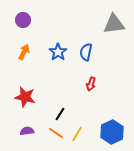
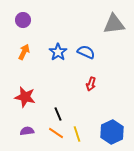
blue semicircle: rotated 102 degrees clockwise
black line: moved 2 px left; rotated 56 degrees counterclockwise
yellow line: rotated 49 degrees counterclockwise
